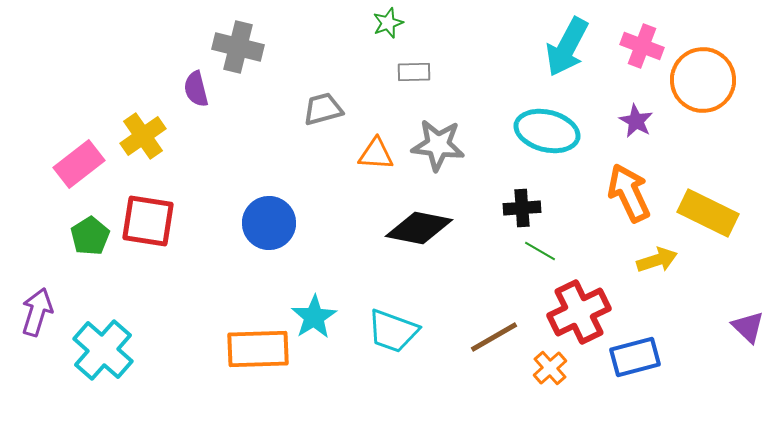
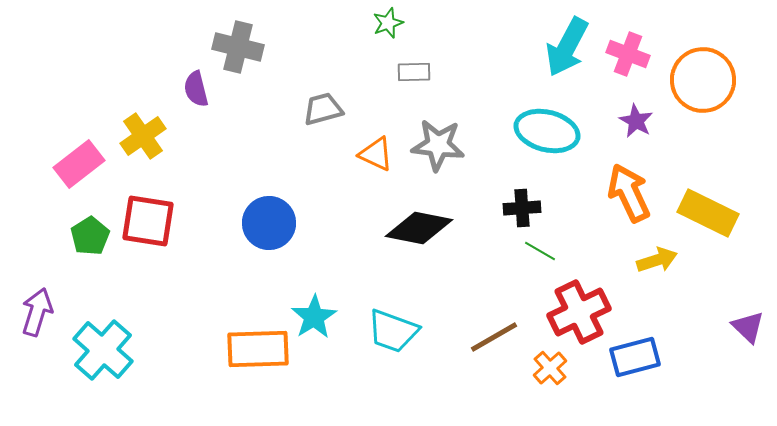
pink cross: moved 14 px left, 8 px down
orange triangle: rotated 21 degrees clockwise
